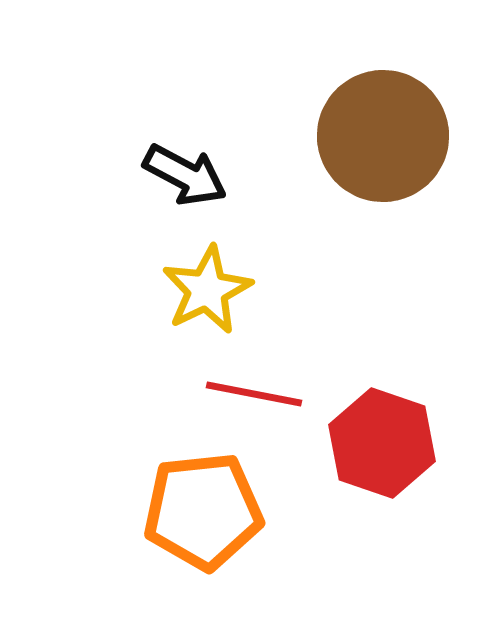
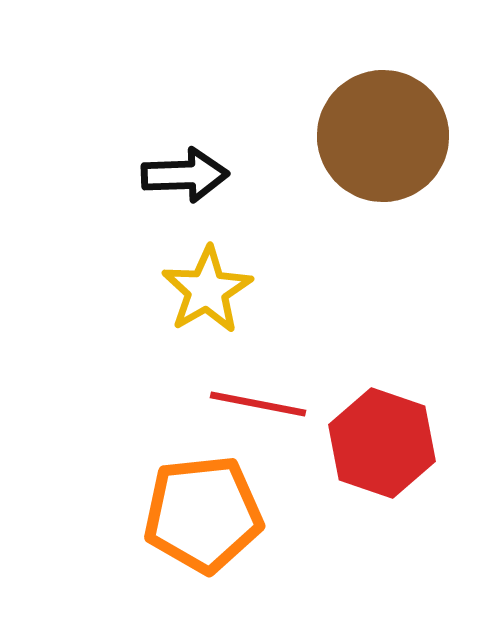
black arrow: rotated 30 degrees counterclockwise
yellow star: rotated 4 degrees counterclockwise
red line: moved 4 px right, 10 px down
orange pentagon: moved 3 px down
